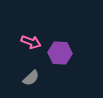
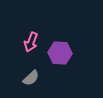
pink arrow: rotated 90 degrees clockwise
